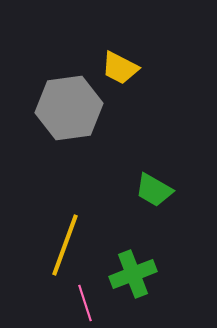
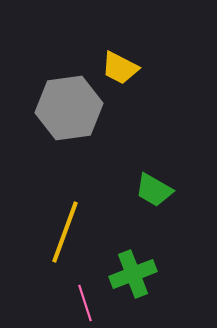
yellow line: moved 13 px up
